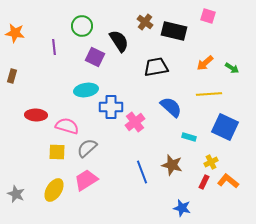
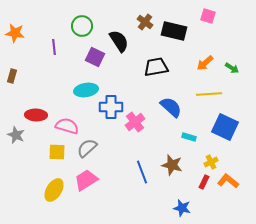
gray star: moved 59 px up
